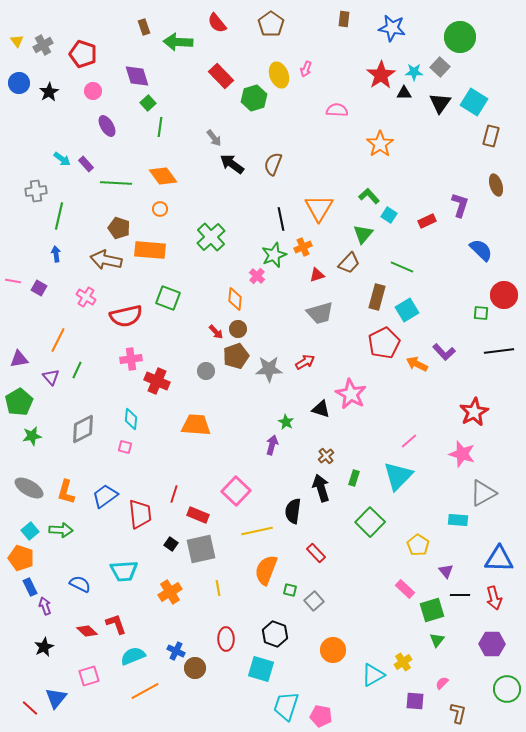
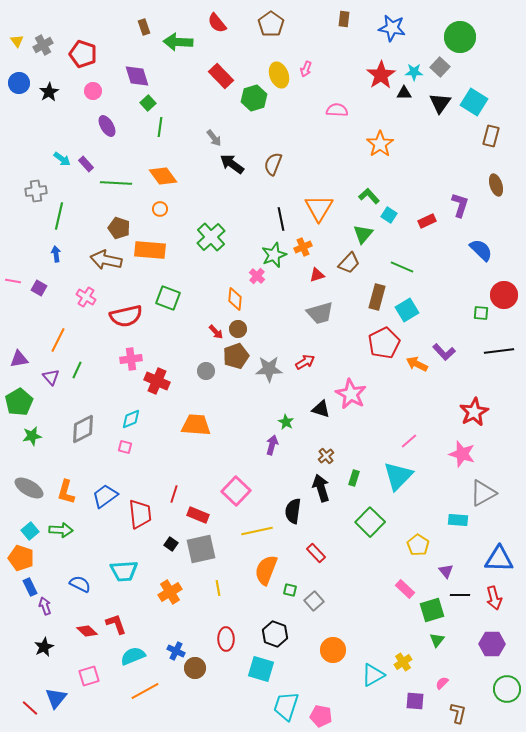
cyan diamond at (131, 419): rotated 60 degrees clockwise
